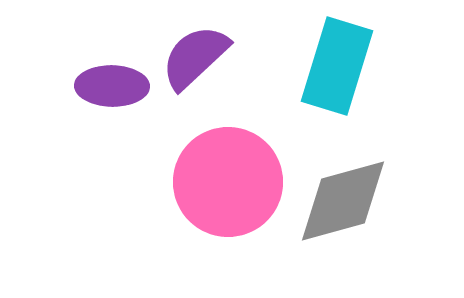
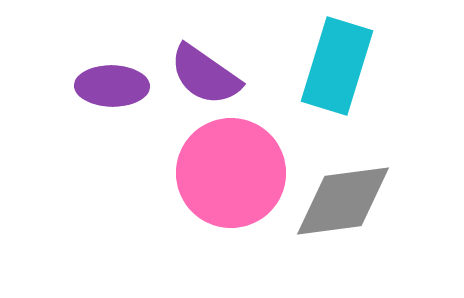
purple semicircle: moved 10 px right, 18 px down; rotated 102 degrees counterclockwise
pink circle: moved 3 px right, 9 px up
gray diamond: rotated 8 degrees clockwise
